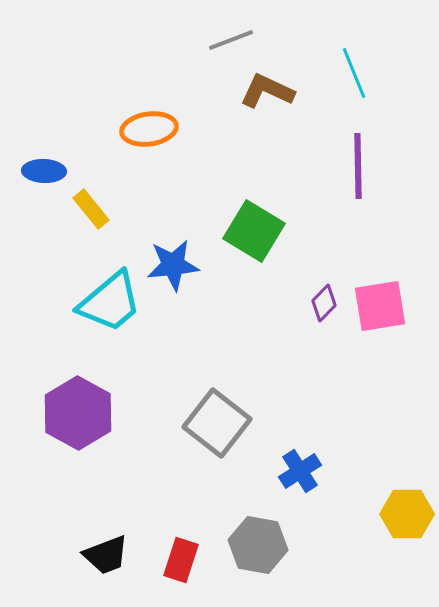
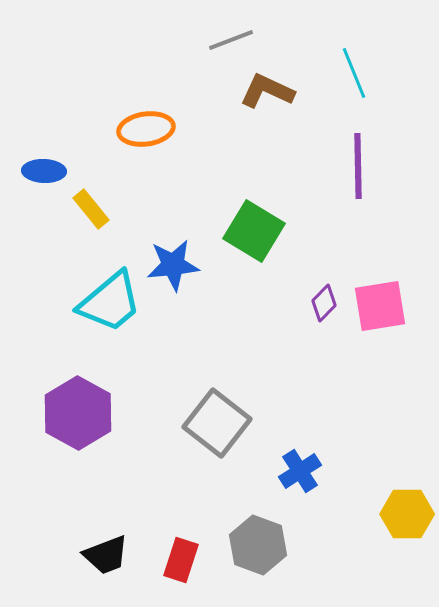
orange ellipse: moved 3 px left
gray hexagon: rotated 10 degrees clockwise
